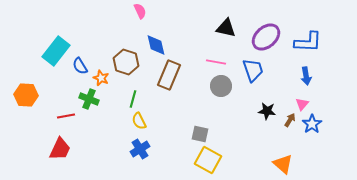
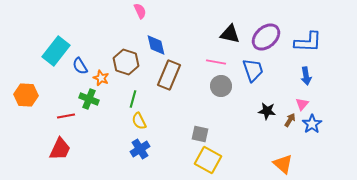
black triangle: moved 4 px right, 6 px down
